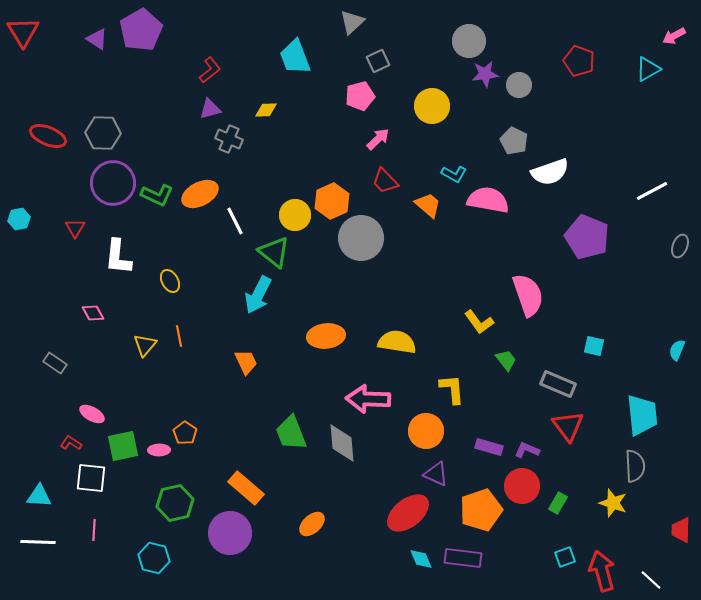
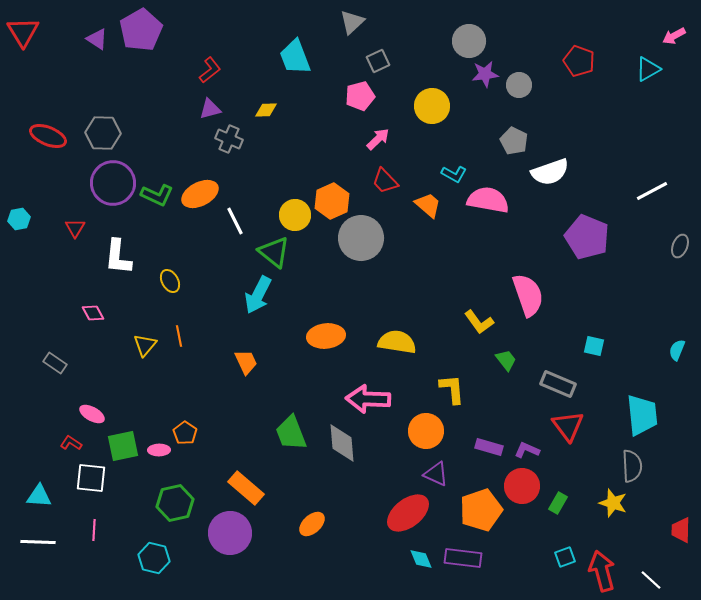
gray semicircle at (635, 466): moved 3 px left
